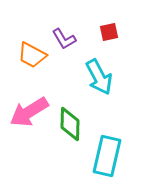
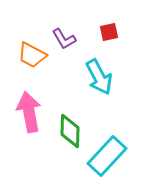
pink arrow: rotated 111 degrees clockwise
green diamond: moved 7 px down
cyan rectangle: rotated 30 degrees clockwise
